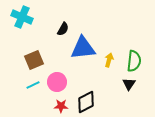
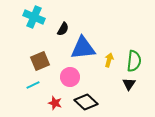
cyan cross: moved 12 px right
brown square: moved 6 px right, 1 px down
pink circle: moved 13 px right, 5 px up
black diamond: rotated 70 degrees clockwise
red star: moved 6 px left, 3 px up; rotated 16 degrees clockwise
